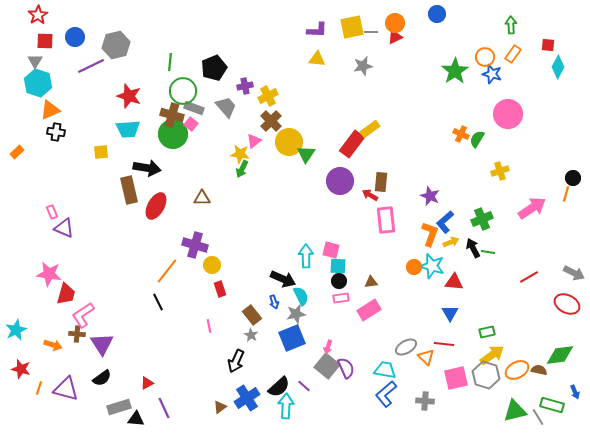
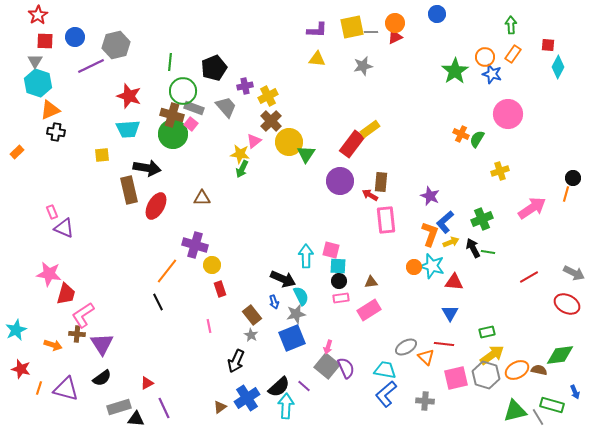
yellow square at (101, 152): moved 1 px right, 3 px down
